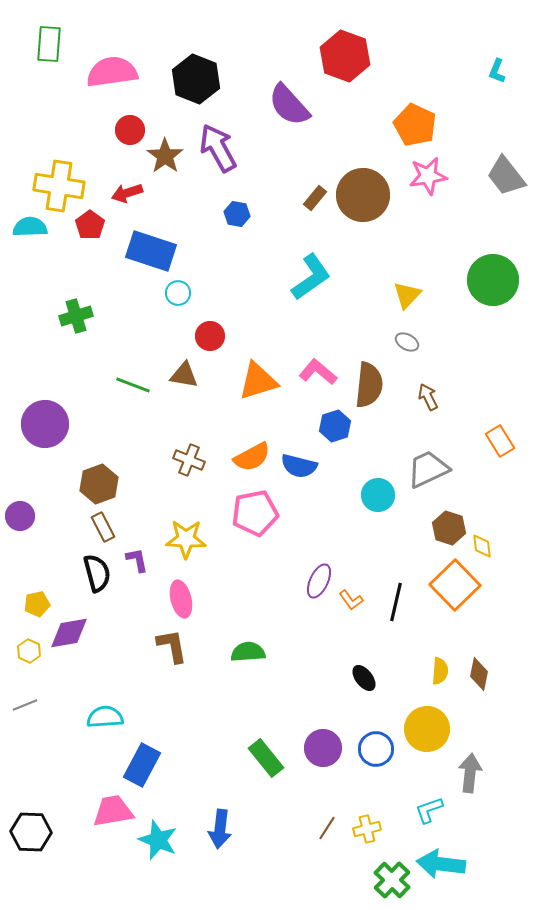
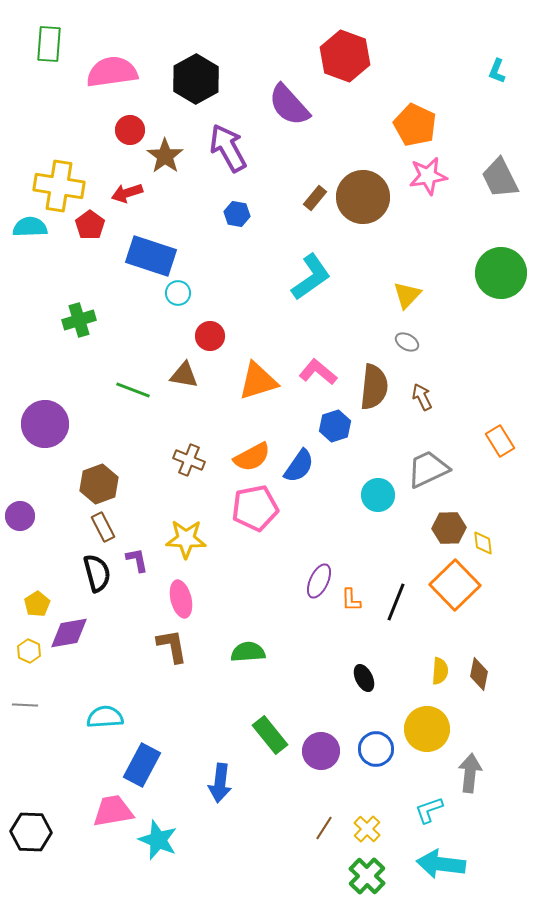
black hexagon at (196, 79): rotated 9 degrees clockwise
purple arrow at (218, 148): moved 10 px right
gray trapezoid at (506, 176): moved 6 px left, 2 px down; rotated 12 degrees clockwise
brown circle at (363, 195): moved 2 px down
blue rectangle at (151, 251): moved 5 px down
green circle at (493, 280): moved 8 px right, 7 px up
green cross at (76, 316): moved 3 px right, 4 px down
green line at (133, 385): moved 5 px down
brown semicircle at (369, 385): moved 5 px right, 2 px down
brown arrow at (428, 397): moved 6 px left
blue semicircle at (299, 466): rotated 69 degrees counterclockwise
pink pentagon at (255, 513): moved 5 px up
brown hexagon at (449, 528): rotated 20 degrees counterclockwise
yellow diamond at (482, 546): moved 1 px right, 3 px up
orange L-shape at (351, 600): rotated 35 degrees clockwise
black line at (396, 602): rotated 9 degrees clockwise
yellow pentagon at (37, 604): rotated 20 degrees counterclockwise
black ellipse at (364, 678): rotated 12 degrees clockwise
gray line at (25, 705): rotated 25 degrees clockwise
purple circle at (323, 748): moved 2 px left, 3 px down
green rectangle at (266, 758): moved 4 px right, 23 px up
brown line at (327, 828): moved 3 px left
blue arrow at (220, 829): moved 46 px up
yellow cross at (367, 829): rotated 32 degrees counterclockwise
green cross at (392, 880): moved 25 px left, 4 px up
